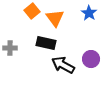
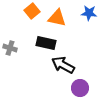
blue star: rotated 28 degrees counterclockwise
orange triangle: moved 2 px right; rotated 42 degrees counterclockwise
gray cross: rotated 16 degrees clockwise
purple circle: moved 11 px left, 29 px down
